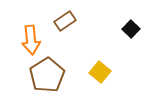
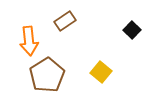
black square: moved 1 px right, 1 px down
orange arrow: moved 2 px left, 1 px down
yellow square: moved 1 px right
